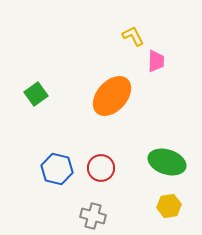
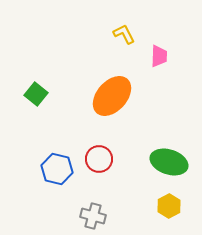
yellow L-shape: moved 9 px left, 2 px up
pink trapezoid: moved 3 px right, 5 px up
green square: rotated 15 degrees counterclockwise
green ellipse: moved 2 px right
red circle: moved 2 px left, 9 px up
yellow hexagon: rotated 20 degrees counterclockwise
